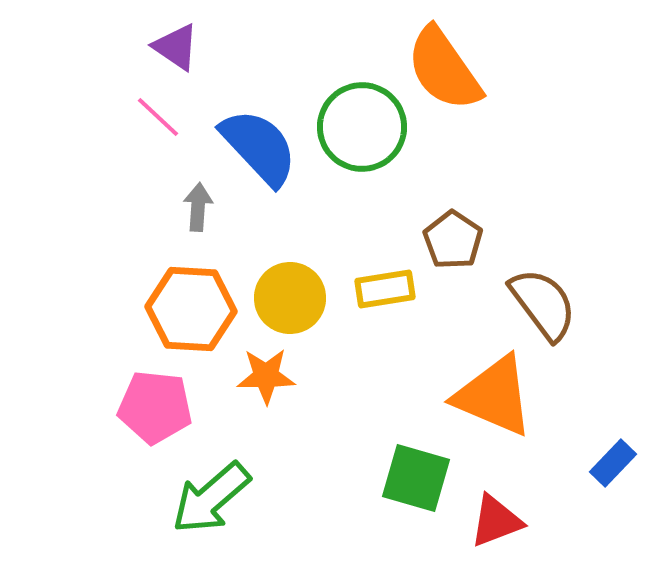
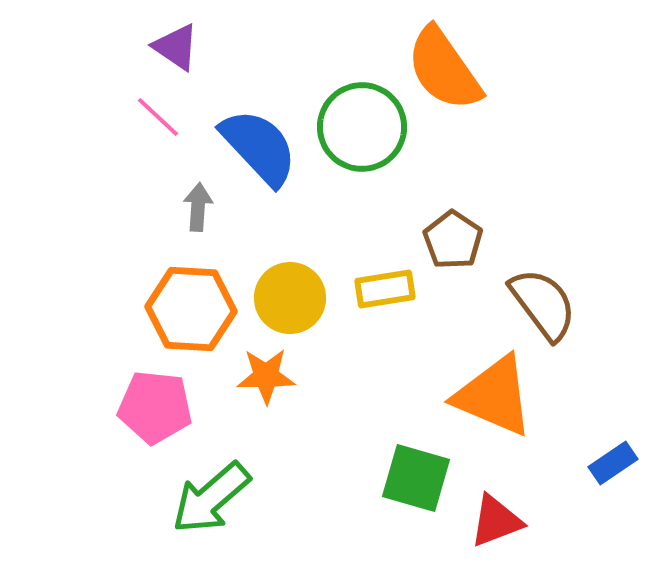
blue rectangle: rotated 12 degrees clockwise
